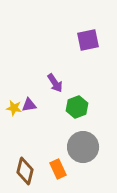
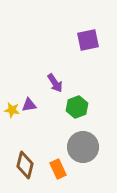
yellow star: moved 2 px left, 2 px down
brown diamond: moved 6 px up
